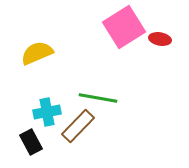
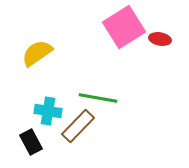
yellow semicircle: rotated 12 degrees counterclockwise
cyan cross: moved 1 px right, 1 px up; rotated 20 degrees clockwise
